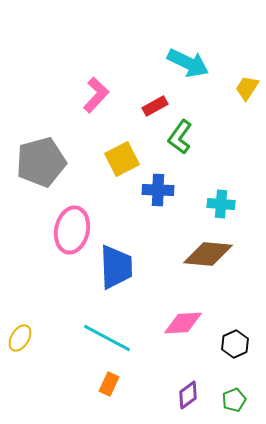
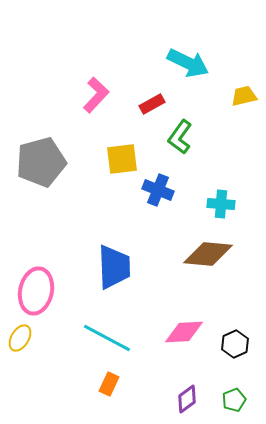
yellow trapezoid: moved 3 px left, 8 px down; rotated 44 degrees clockwise
red rectangle: moved 3 px left, 2 px up
yellow square: rotated 20 degrees clockwise
blue cross: rotated 20 degrees clockwise
pink ellipse: moved 36 px left, 61 px down
blue trapezoid: moved 2 px left
pink diamond: moved 1 px right, 9 px down
purple diamond: moved 1 px left, 4 px down
